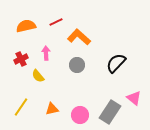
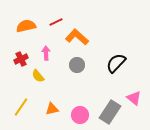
orange L-shape: moved 2 px left
